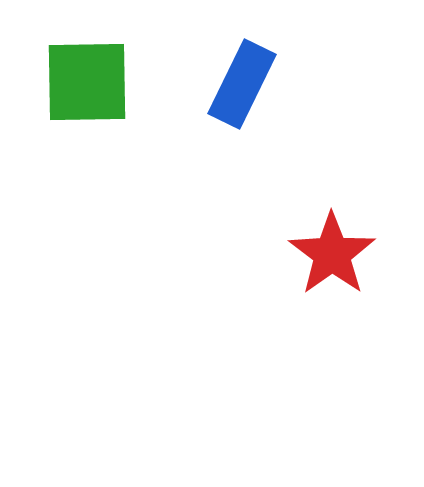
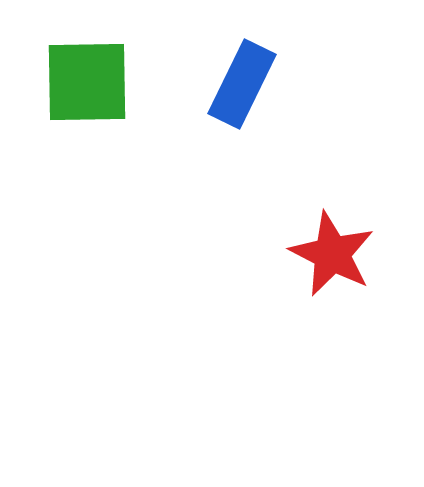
red star: rotated 10 degrees counterclockwise
